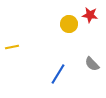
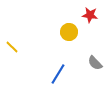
yellow circle: moved 8 px down
yellow line: rotated 56 degrees clockwise
gray semicircle: moved 3 px right, 1 px up
